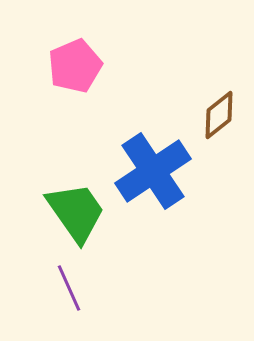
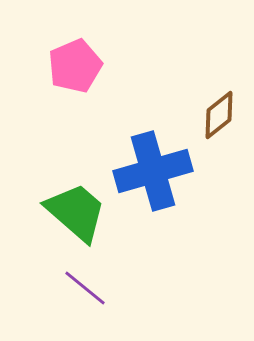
blue cross: rotated 18 degrees clockwise
green trapezoid: rotated 14 degrees counterclockwise
purple line: moved 16 px right; rotated 27 degrees counterclockwise
